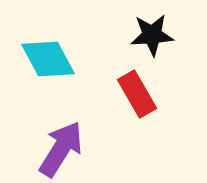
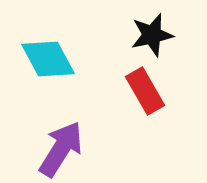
black star: rotated 9 degrees counterclockwise
red rectangle: moved 8 px right, 3 px up
